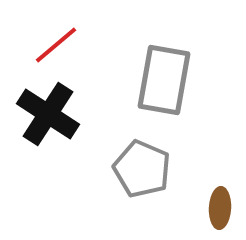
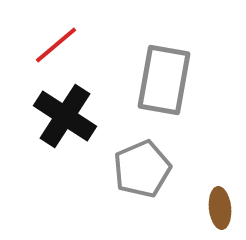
black cross: moved 17 px right, 2 px down
gray pentagon: rotated 26 degrees clockwise
brown ellipse: rotated 9 degrees counterclockwise
